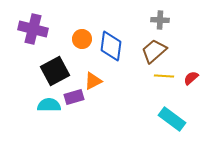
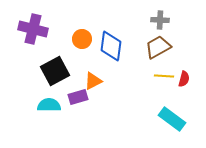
brown trapezoid: moved 4 px right, 4 px up; rotated 12 degrees clockwise
red semicircle: moved 7 px left, 1 px down; rotated 147 degrees clockwise
purple rectangle: moved 4 px right
